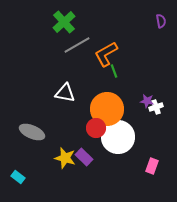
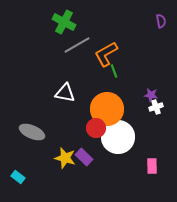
green cross: rotated 20 degrees counterclockwise
purple star: moved 4 px right, 6 px up
pink rectangle: rotated 21 degrees counterclockwise
